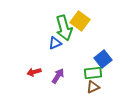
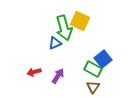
yellow square: rotated 12 degrees counterclockwise
green rectangle: moved 4 px up; rotated 36 degrees clockwise
brown triangle: rotated 32 degrees counterclockwise
